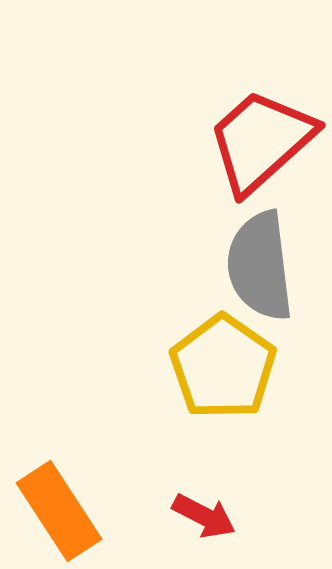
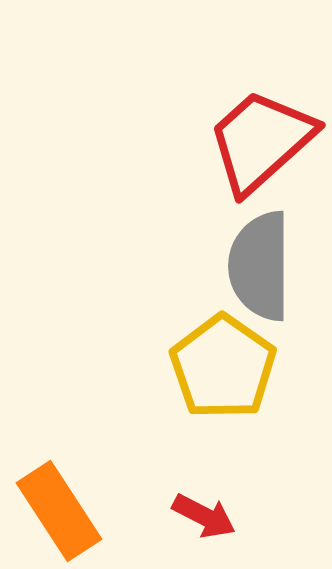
gray semicircle: rotated 7 degrees clockwise
